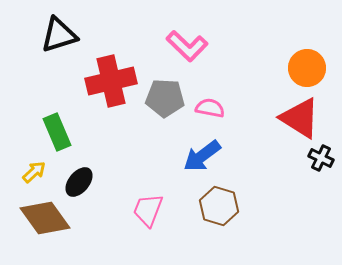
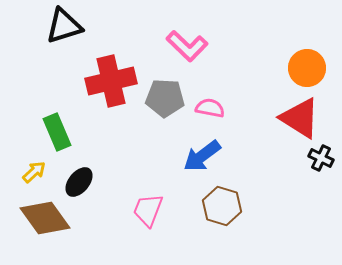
black triangle: moved 5 px right, 9 px up
brown hexagon: moved 3 px right
